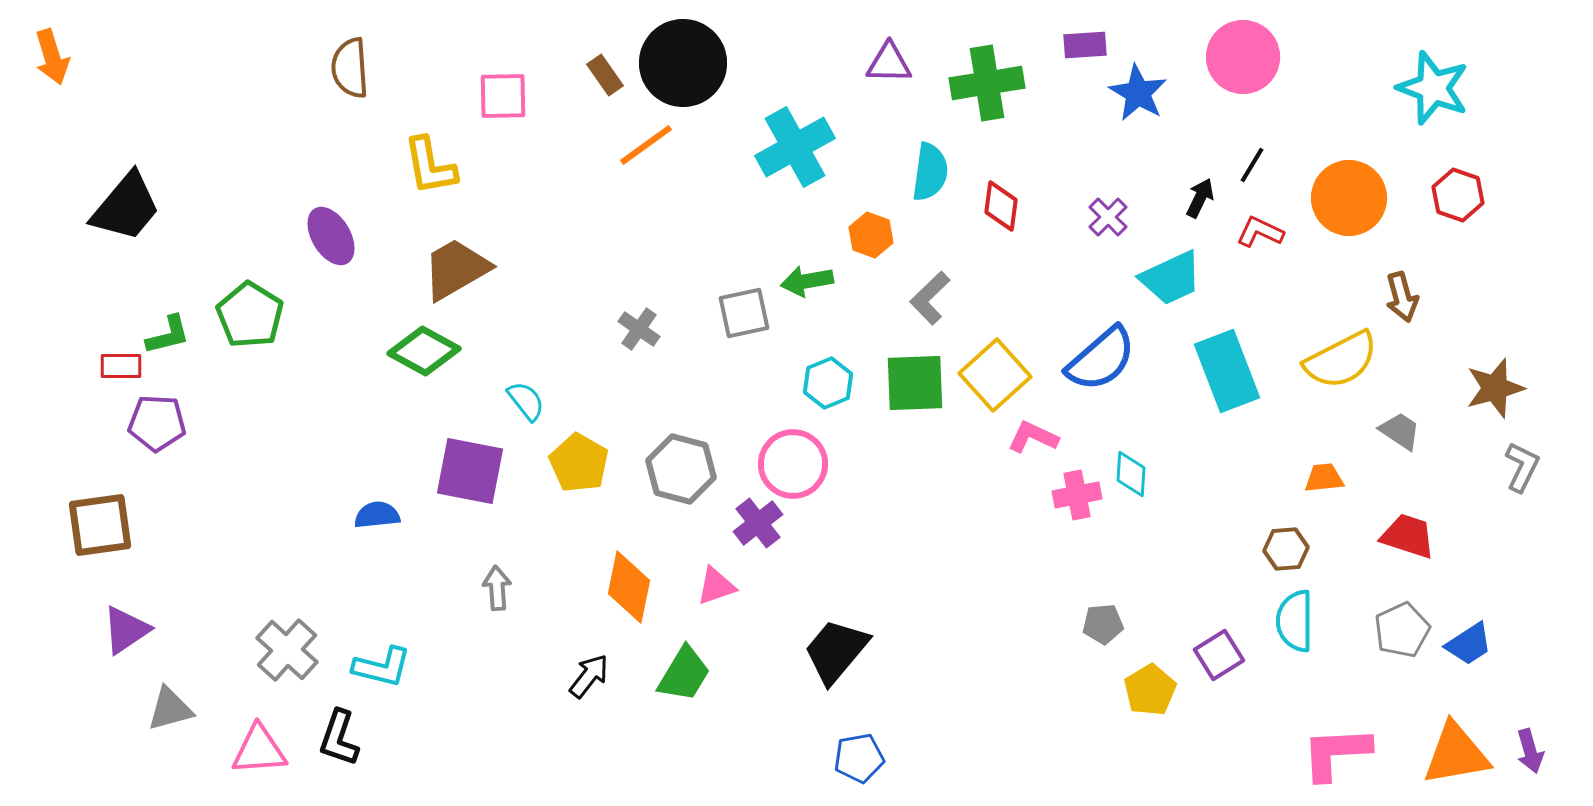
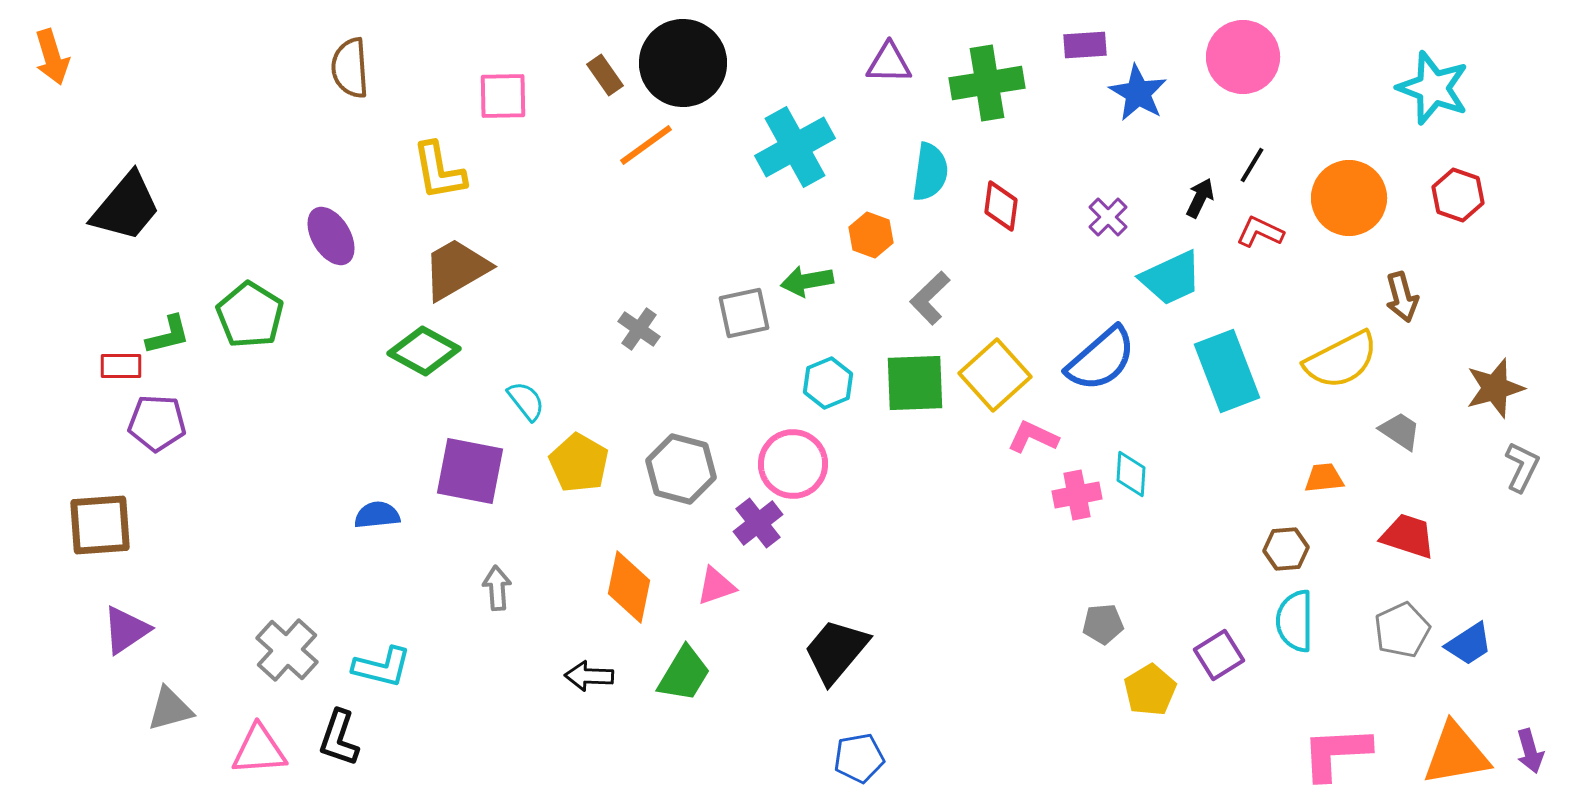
yellow L-shape at (430, 166): moved 9 px right, 5 px down
brown square at (100, 525): rotated 4 degrees clockwise
black arrow at (589, 676): rotated 126 degrees counterclockwise
